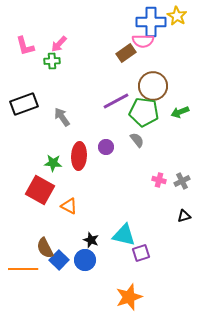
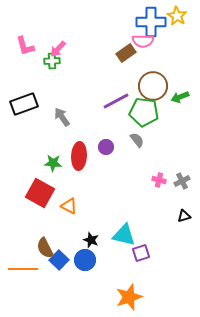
pink arrow: moved 1 px left, 5 px down
green arrow: moved 15 px up
red square: moved 3 px down
